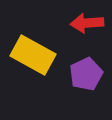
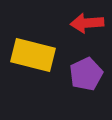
yellow rectangle: rotated 15 degrees counterclockwise
